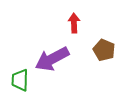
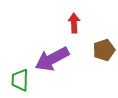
brown pentagon: rotated 30 degrees clockwise
